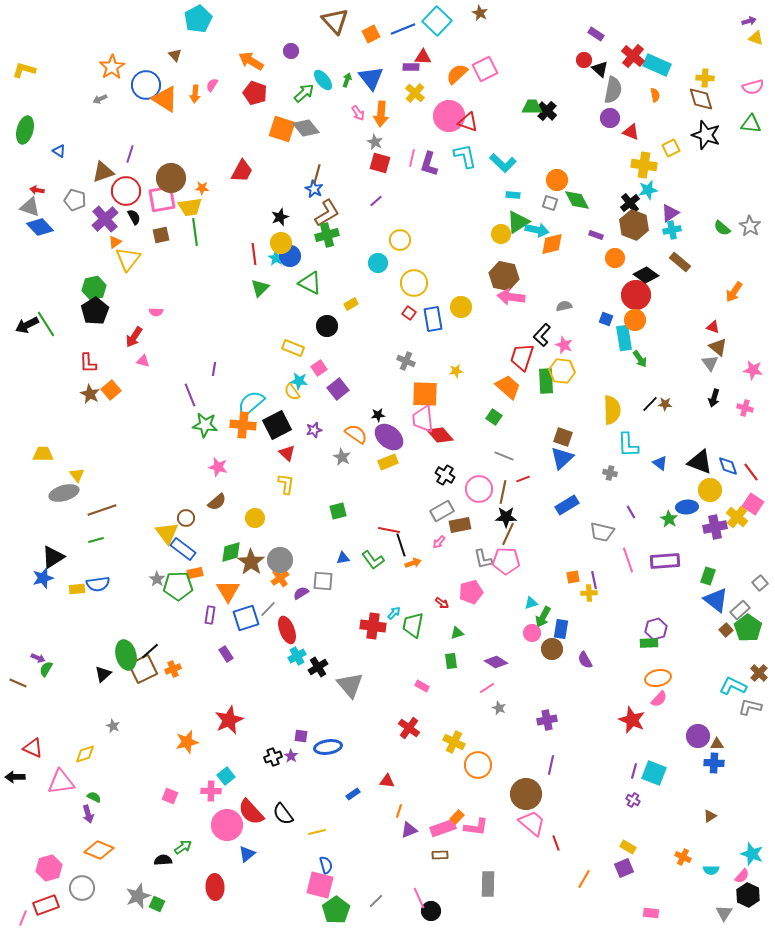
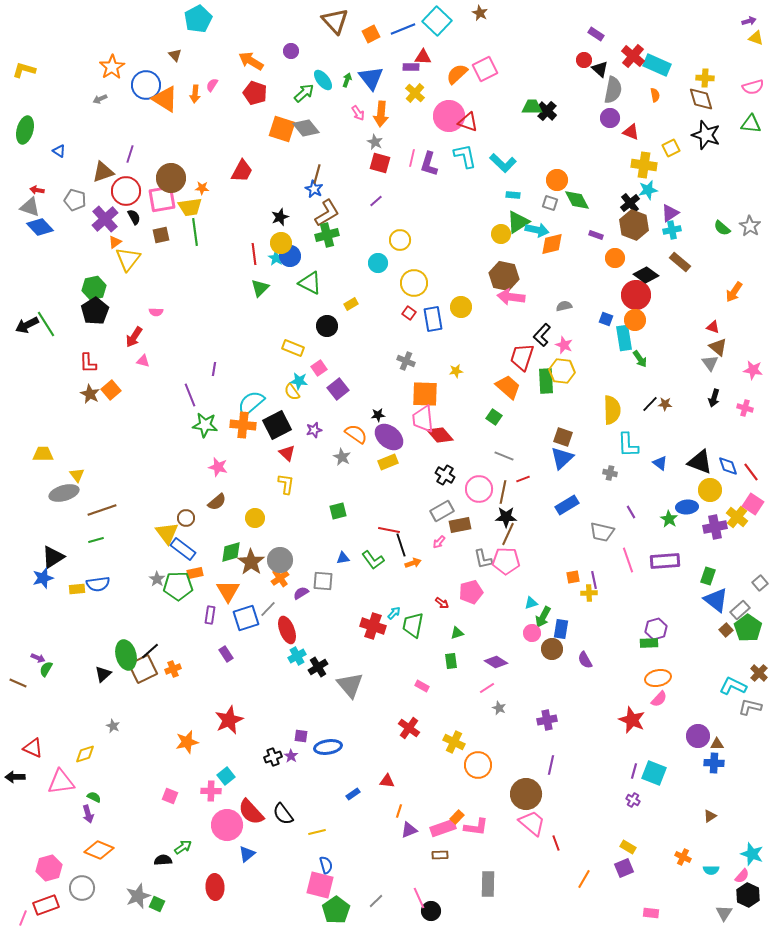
red cross at (373, 626): rotated 10 degrees clockwise
